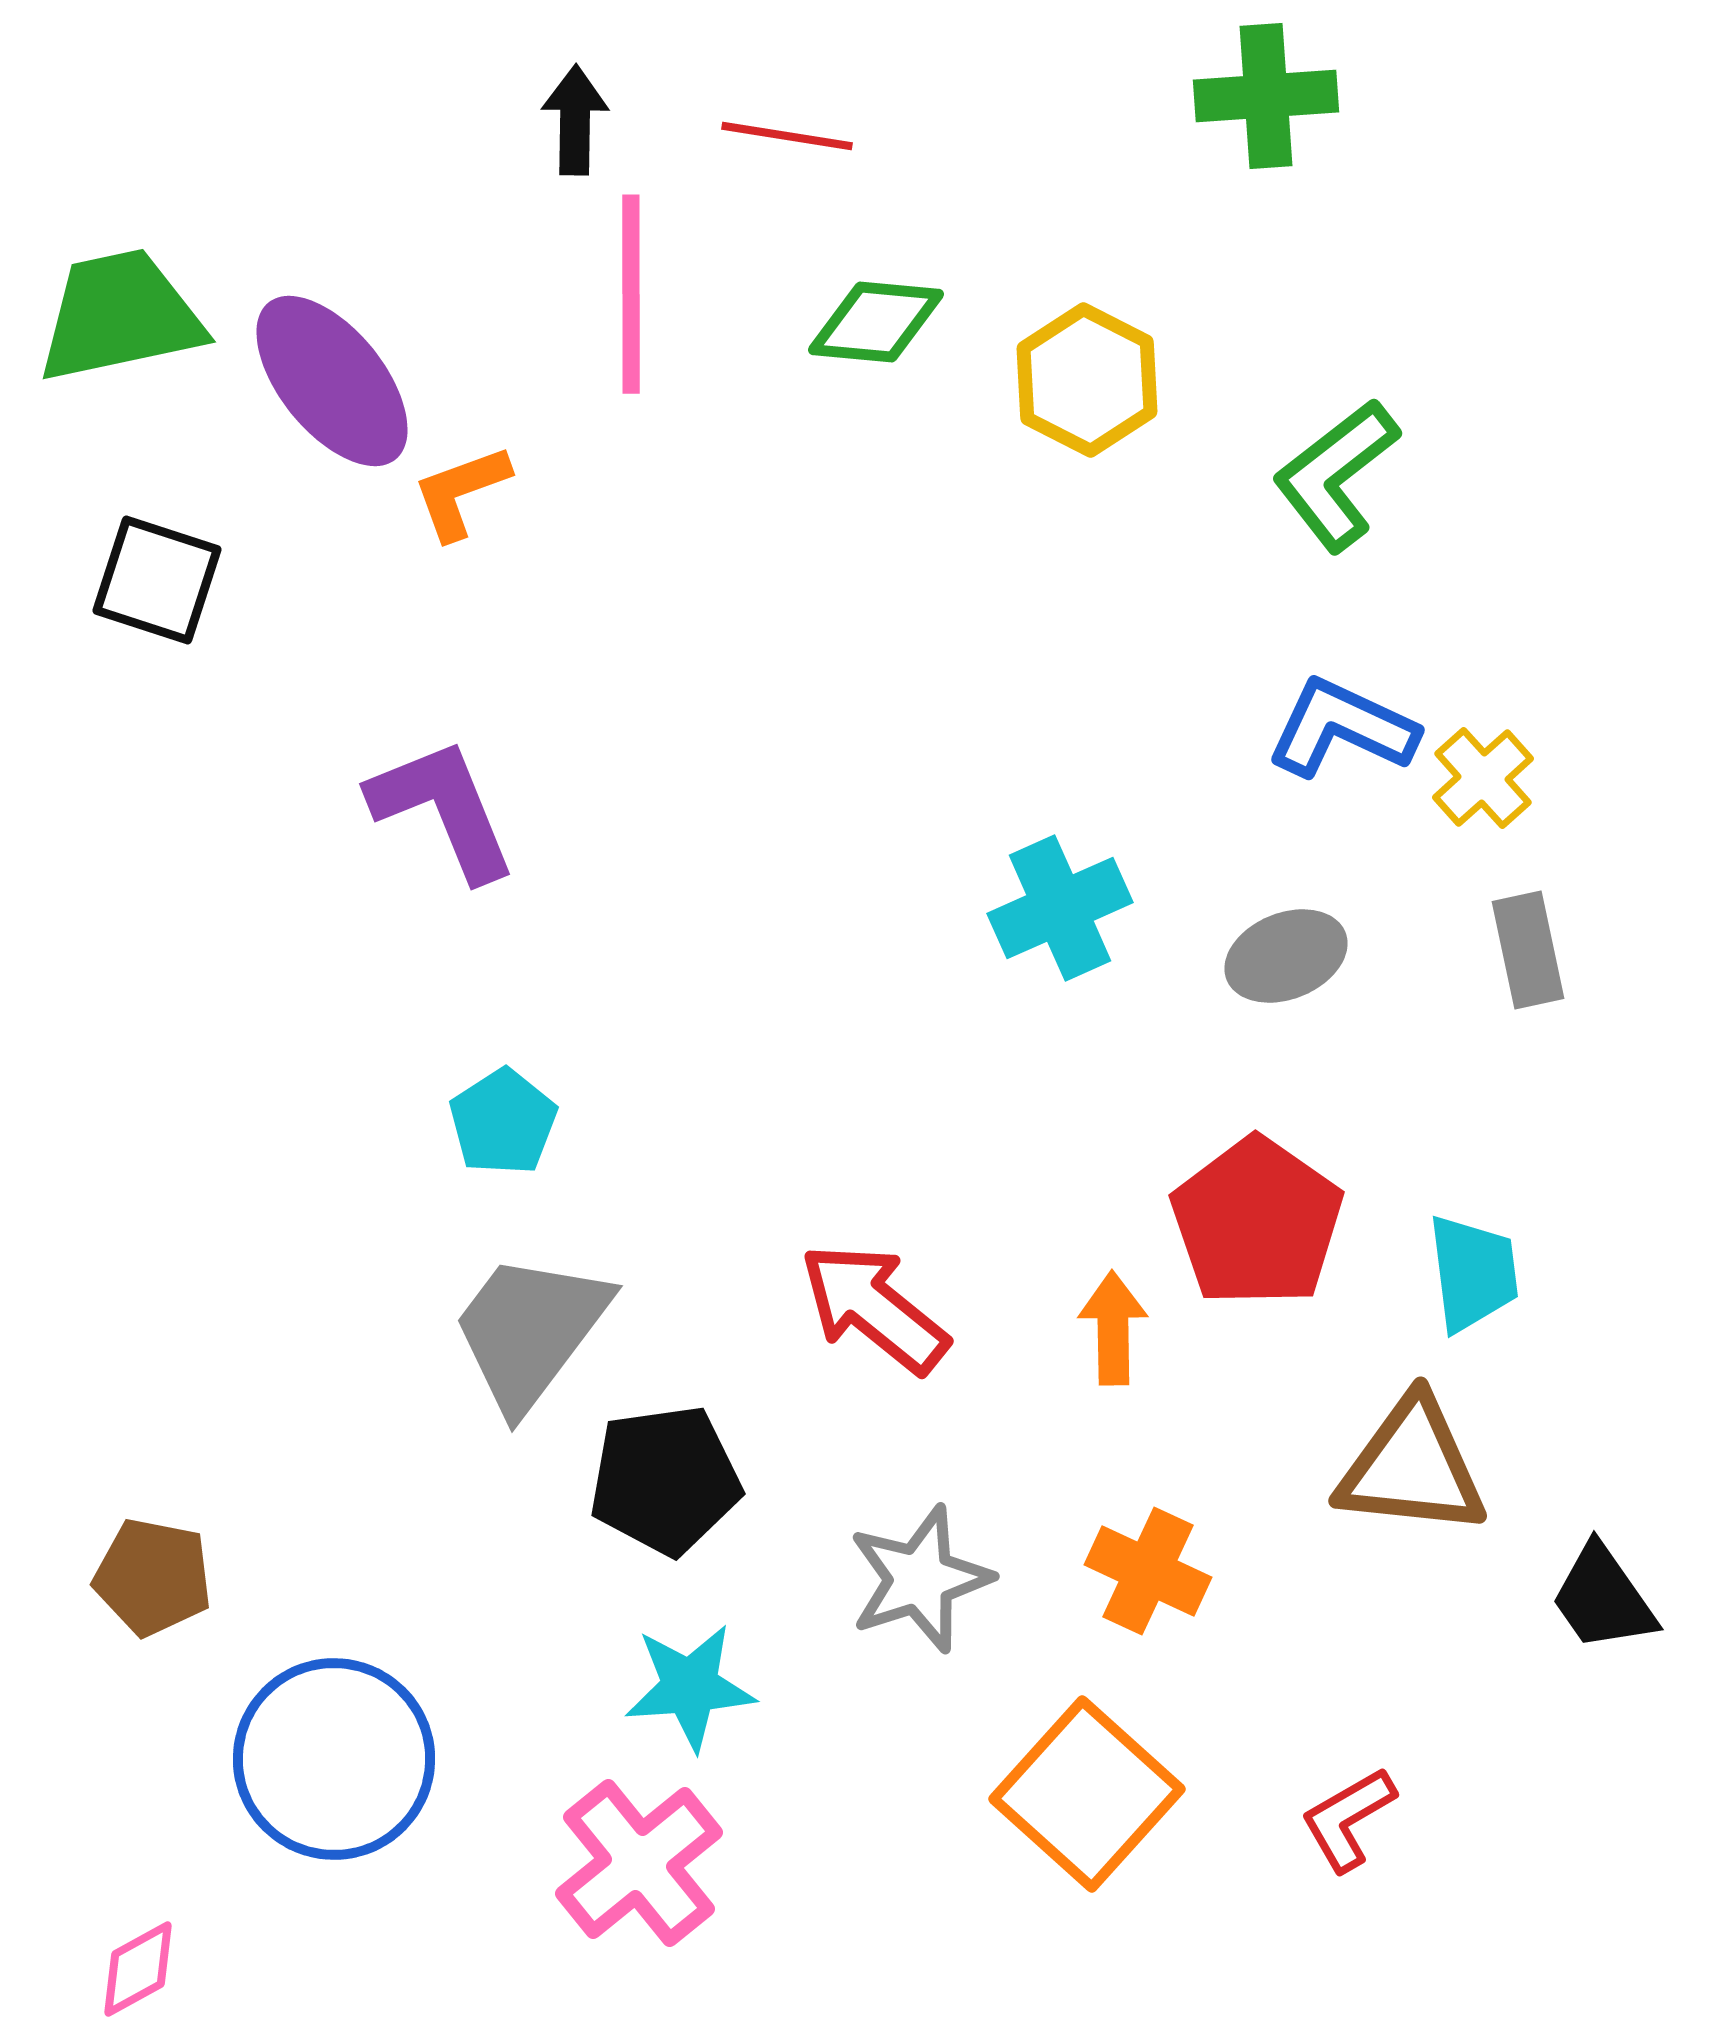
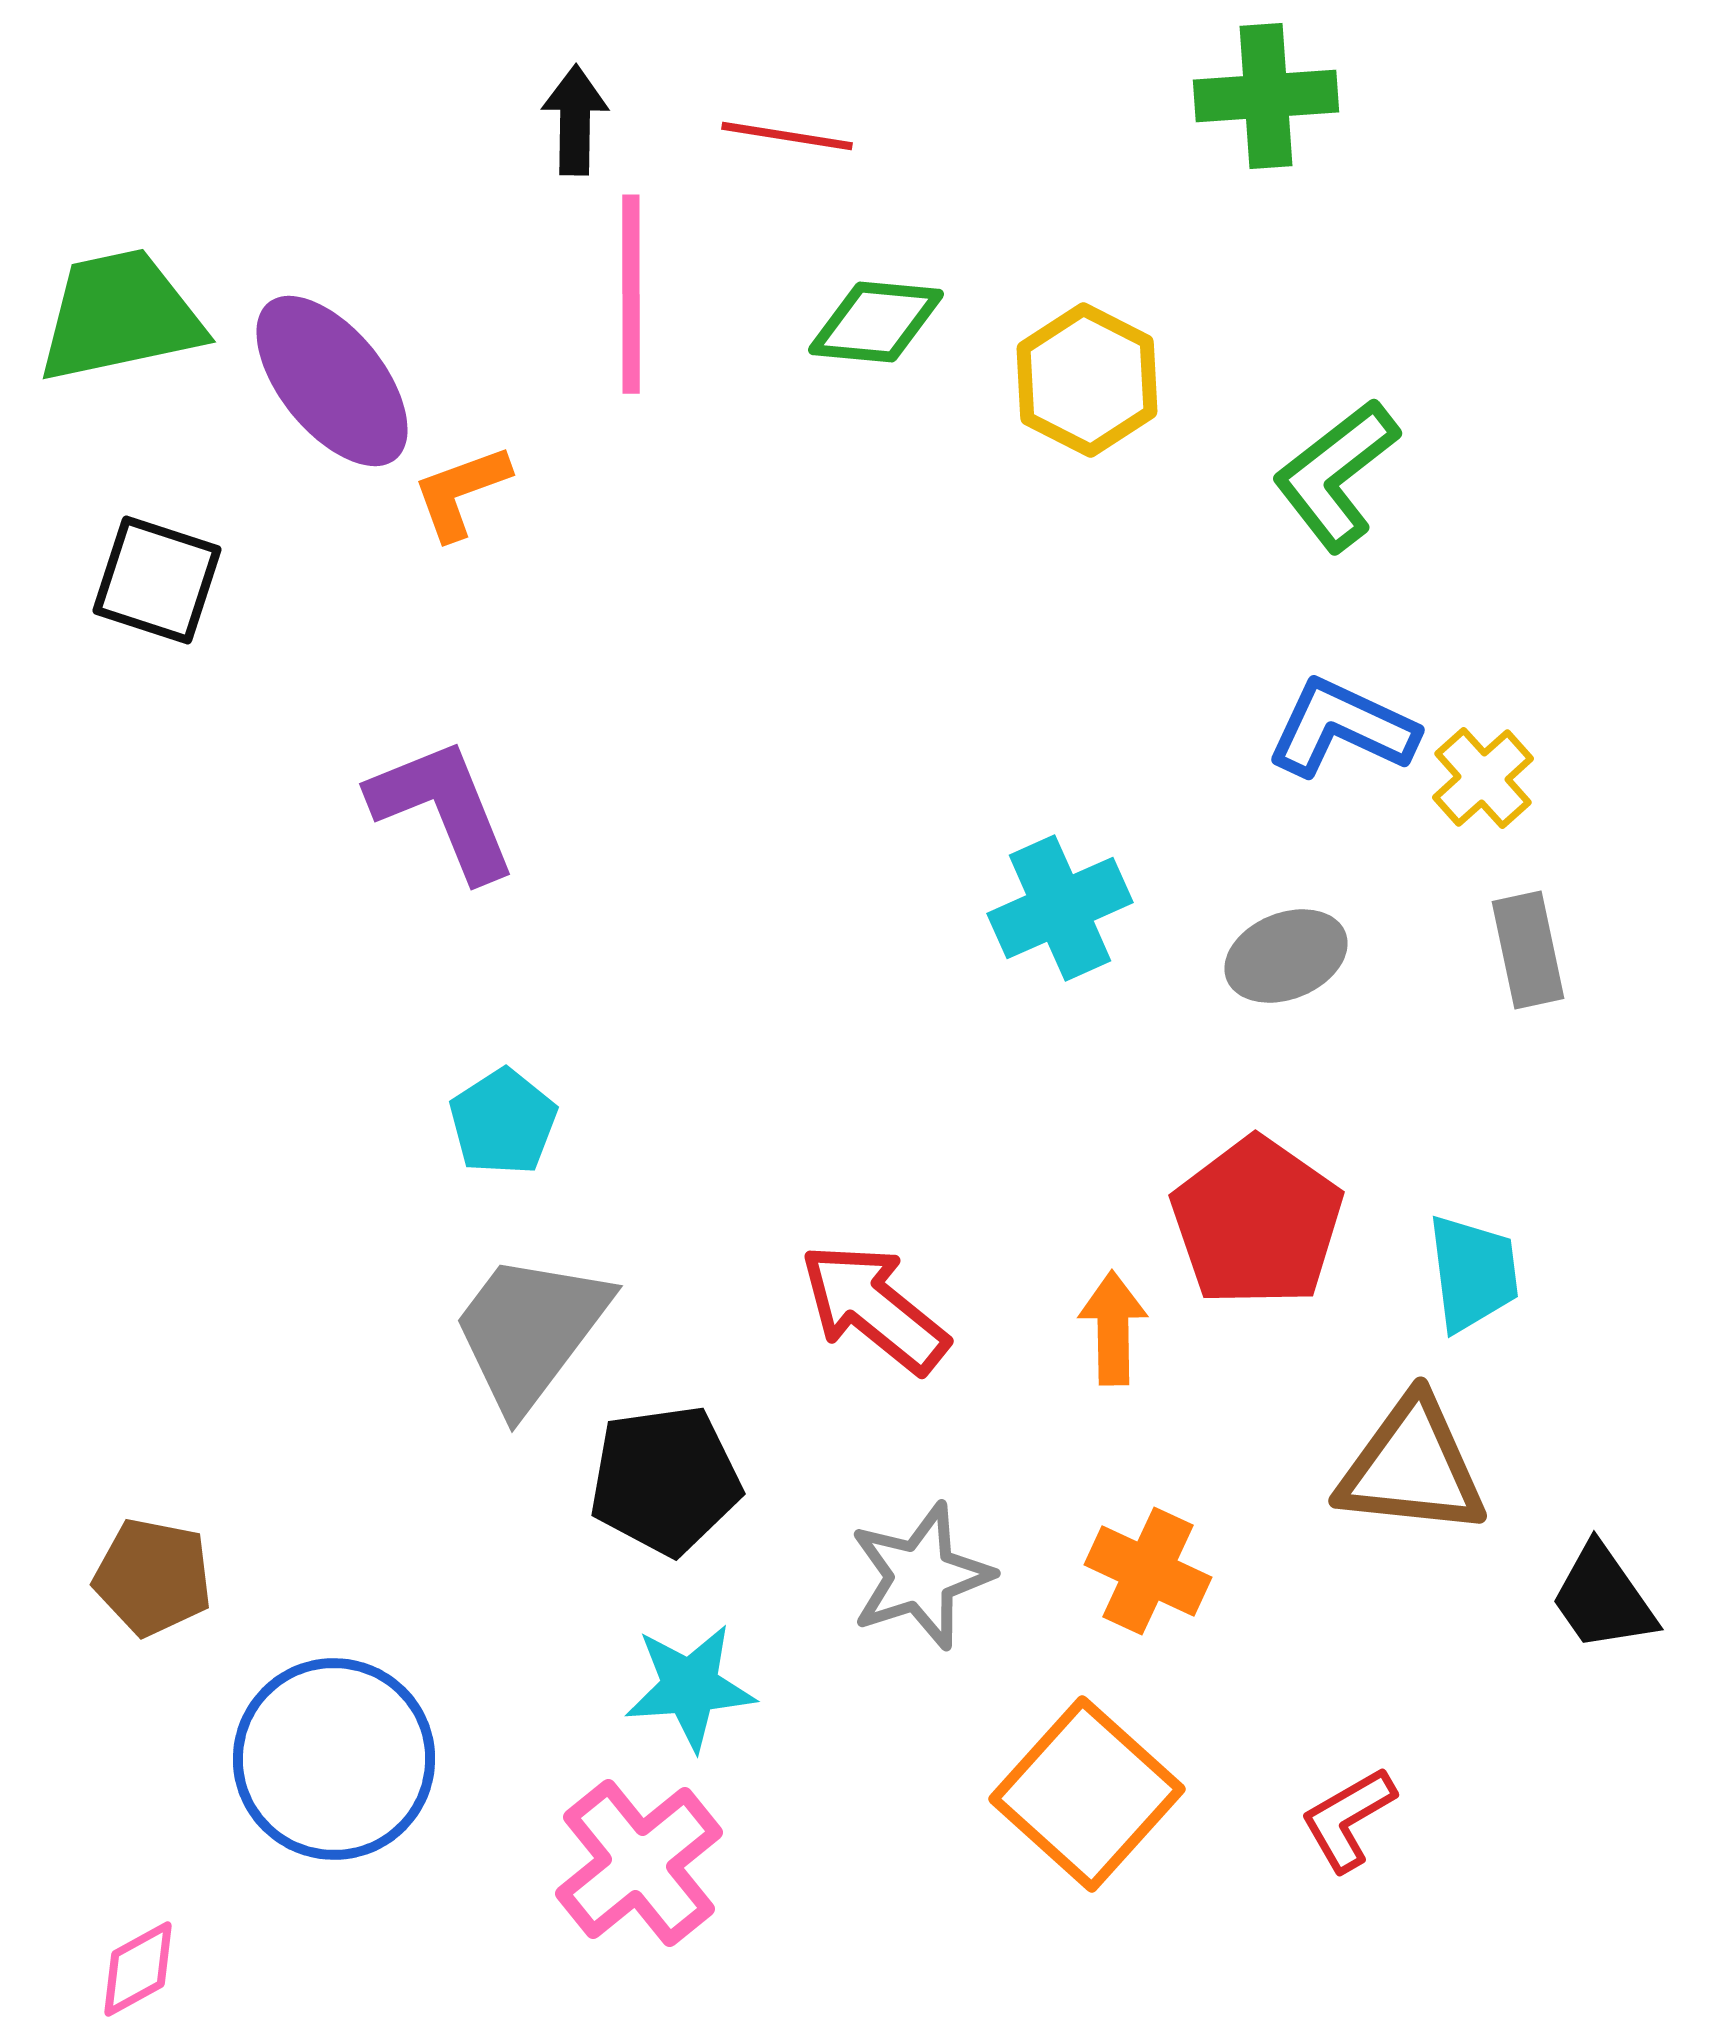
gray star: moved 1 px right, 3 px up
